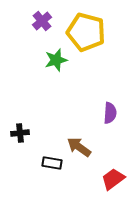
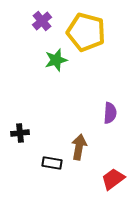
brown arrow: rotated 65 degrees clockwise
